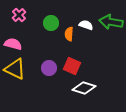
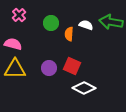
yellow triangle: rotated 25 degrees counterclockwise
white diamond: rotated 10 degrees clockwise
